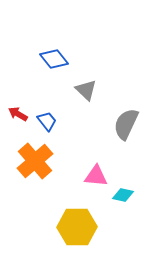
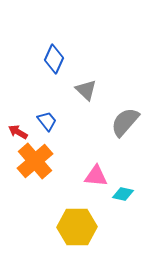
blue diamond: rotated 64 degrees clockwise
red arrow: moved 18 px down
gray semicircle: moved 1 px left, 2 px up; rotated 16 degrees clockwise
cyan diamond: moved 1 px up
